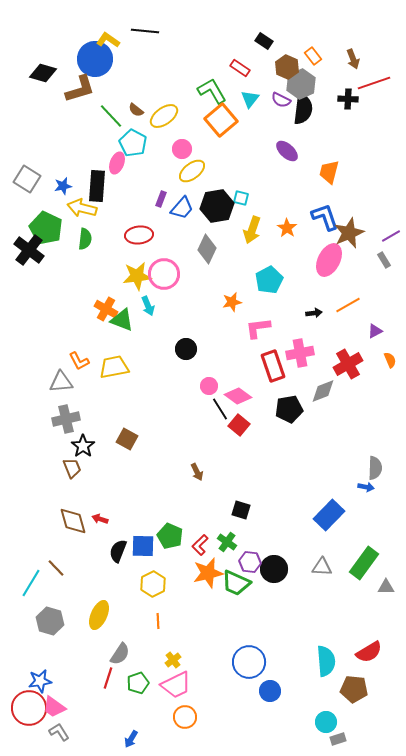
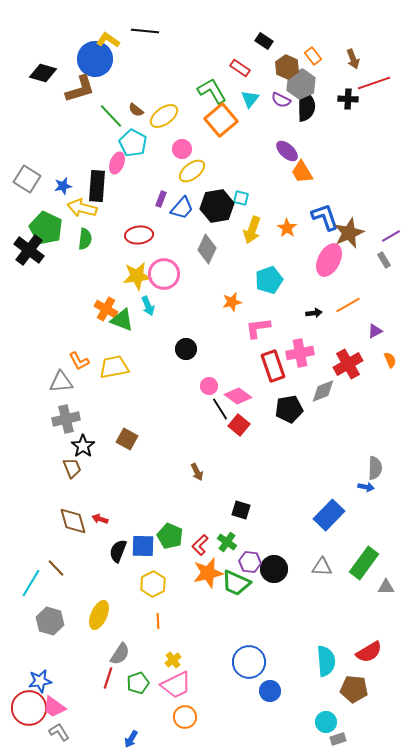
black semicircle at (303, 109): moved 3 px right, 3 px up; rotated 8 degrees counterclockwise
orange trapezoid at (329, 172): moved 27 px left; rotated 45 degrees counterclockwise
cyan pentagon at (269, 280): rotated 8 degrees clockwise
